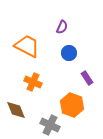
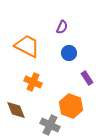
orange hexagon: moved 1 px left, 1 px down
